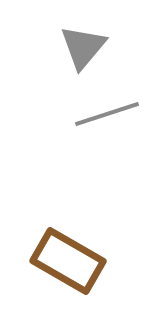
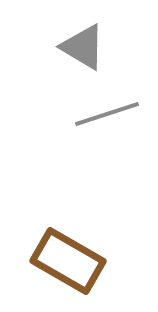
gray triangle: rotated 39 degrees counterclockwise
